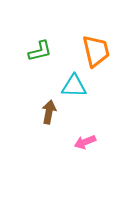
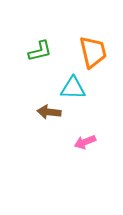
orange trapezoid: moved 3 px left, 1 px down
cyan triangle: moved 1 px left, 2 px down
brown arrow: rotated 95 degrees counterclockwise
